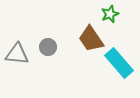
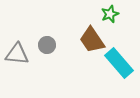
brown trapezoid: moved 1 px right, 1 px down
gray circle: moved 1 px left, 2 px up
